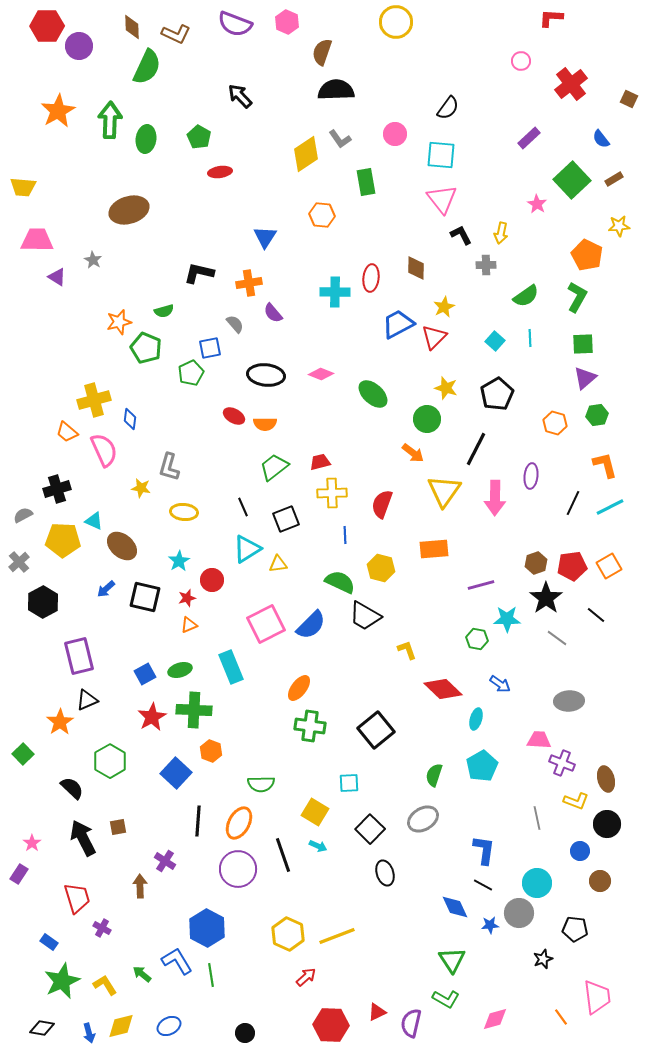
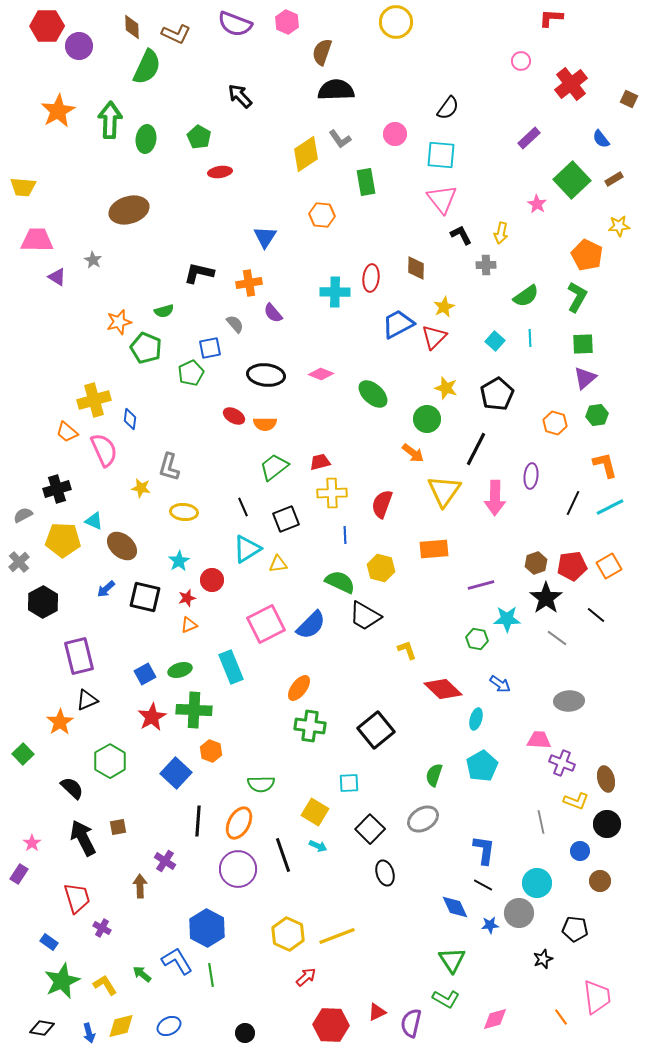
gray line at (537, 818): moved 4 px right, 4 px down
